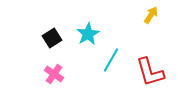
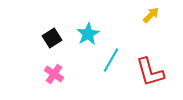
yellow arrow: rotated 12 degrees clockwise
